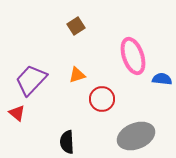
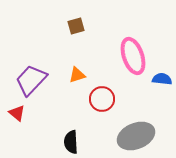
brown square: rotated 18 degrees clockwise
black semicircle: moved 4 px right
